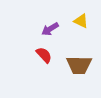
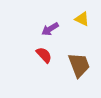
yellow triangle: moved 1 px right, 2 px up
brown trapezoid: rotated 112 degrees counterclockwise
